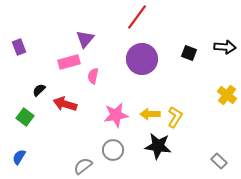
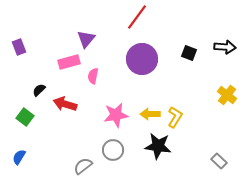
purple triangle: moved 1 px right
